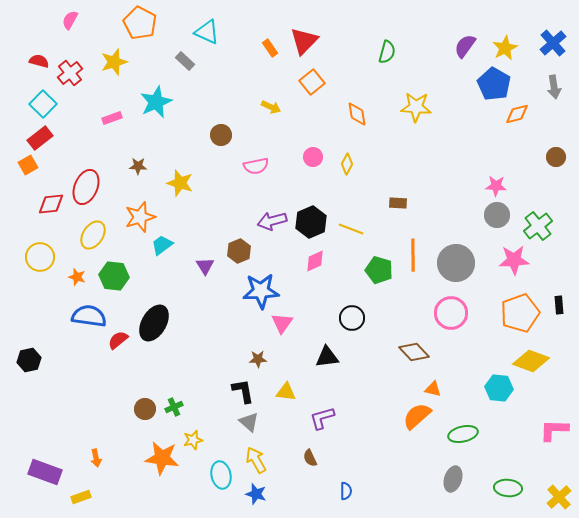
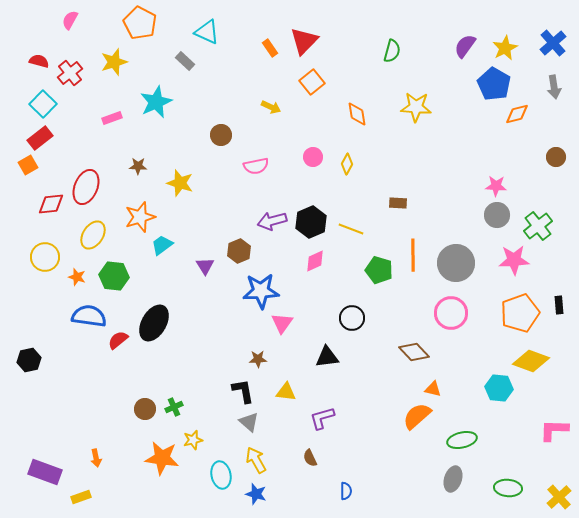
green semicircle at (387, 52): moved 5 px right, 1 px up
yellow circle at (40, 257): moved 5 px right
green ellipse at (463, 434): moved 1 px left, 6 px down
